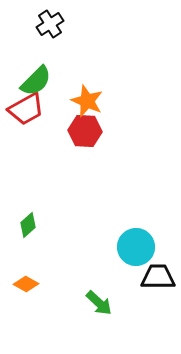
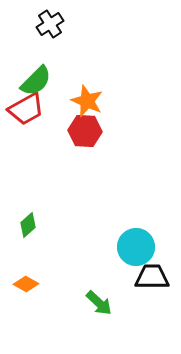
black trapezoid: moved 6 px left
